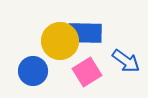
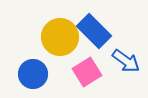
blue rectangle: moved 9 px right, 2 px up; rotated 44 degrees clockwise
yellow circle: moved 4 px up
blue circle: moved 3 px down
